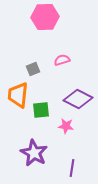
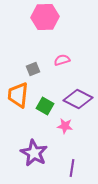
green square: moved 4 px right, 4 px up; rotated 36 degrees clockwise
pink star: moved 1 px left
